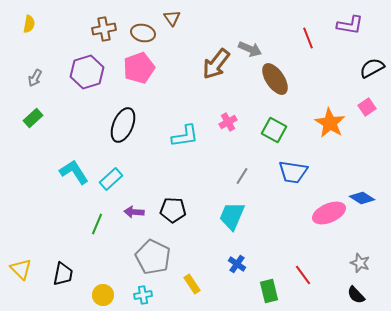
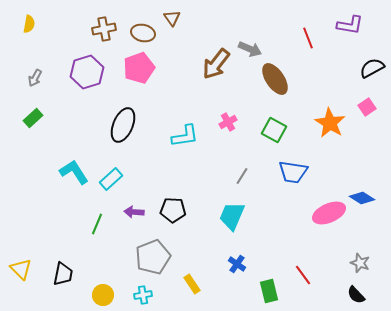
gray pentagon at (153, 257): rotated 24 degrees clockwise
